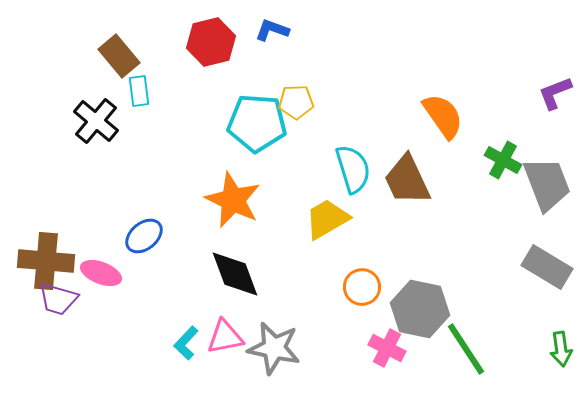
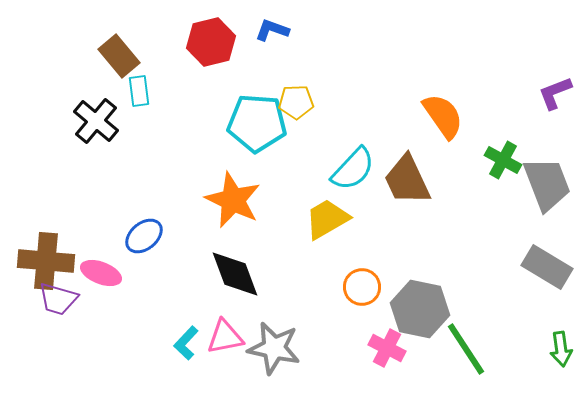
cyan semicircle: rotated 60 degrees clockwise
